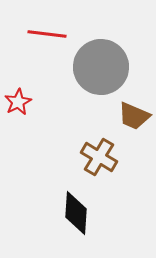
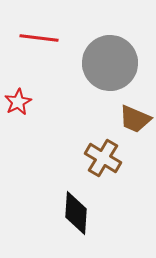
red line: moved 8 px left, 4 px down
gray circle: moved 9 px right, 4 px up
brown trapezoid: moved 1 px right, 3 px down
brown cross: moved 4 px right, 1 px down
